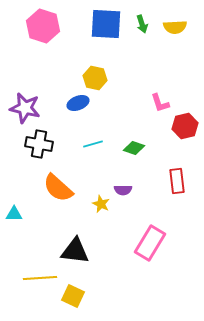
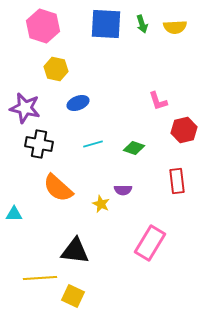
yellow hexagon: moved 39 px left, 9 px up
pink L-shape: moved 2 px left, 2 px up
red hexagon: moved 1 px left, 4 px down
